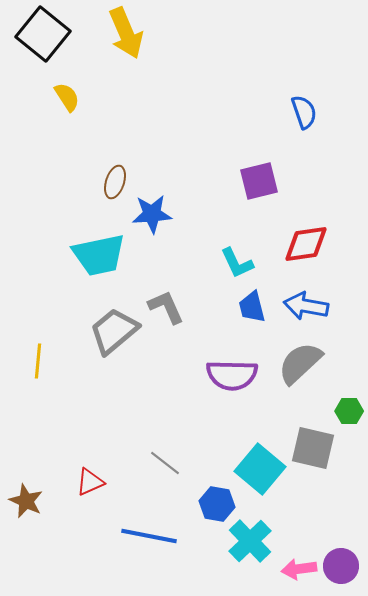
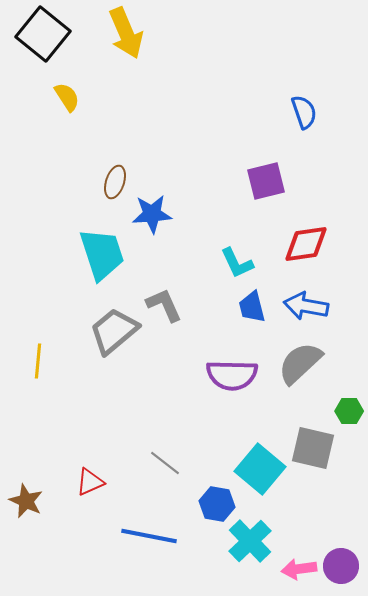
purple square: moved 7 px right
cyan trapezoid: moved 3 px right, 1 px up; rotated 96 degrees counterclockwise
gray L-shape: moved 2 px left, 2 px up
